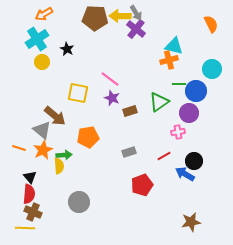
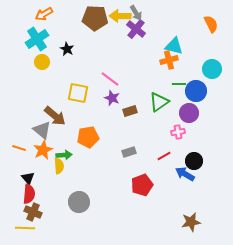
black triangle: moved 2 px left, 1 px down
